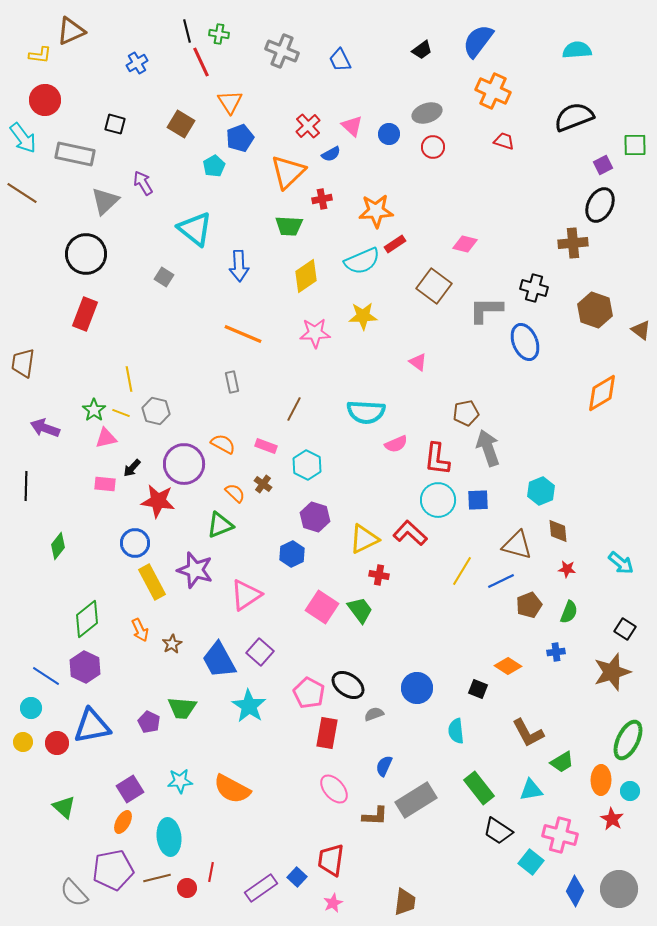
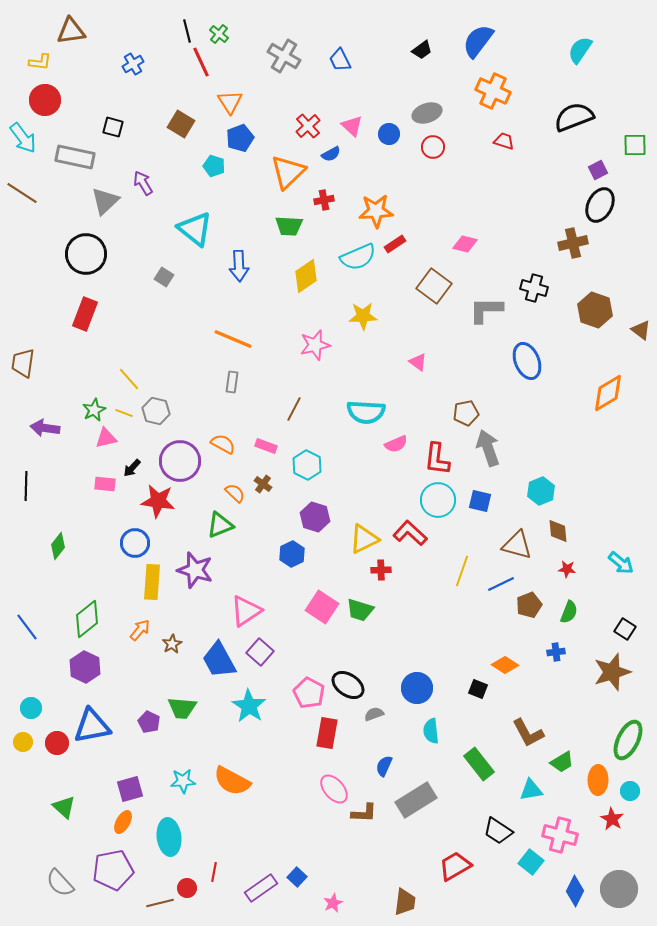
brown triangle at (71, 31): rotated 16 degrees clockwise
green cross at (219, 34): rotated 30 degrees clockwise
cyan semicircle at (577, 50): moved 3 px right; rotated 52 degrees counterclockwise
gray cross at (282, 51): moved 2 px right, 5 px down; rotated 8 degrees clockwise
yellow L-shape at (40, 55): moved 7 px down
blue cross at (137, 63): moved 4 px left, 1 px down
black square at (115, 124): moved 2 px left, 3 px down
gray rectangle at (75, 154): moved 3 px down
purple square at (603, 165): moved 5 px left, 5 px down
cyan pentagon at (214, 166): rotated 25 degrees counterclockwise
red cross at (322, 199): moved 2 px right, 1 px down
brown cross at (573, 243): rotated 8 degrees counterclockwise
cyan semicircle at (362, 261): moved 4 px left, 4 px up
pink star at (315, 333): moved 12 px down; rotated 12 degrees counterclockwise
orange line at (243, 334): moved 10 px left, 5 px down
blue ellipse at (525, 342): moved 2 px right, 19 px down
yellow line at (129, 379): rotated 30 degrees counterclockwise
gray rectangle at (232, 382): rotated 20 degrees clockwise
orange diamond at (602, 393): moved 6 px right
green star at (94, 410): rotated 10 degrees clockwise
yellow line at (121, 413): moved 3 px right
purple arrow at (45, 428): rotated 12 degrees counterclockwise
purple circle at (184, 464): moved 4 px left, 3 px up
blue square at (478, 500): moved 2 px right, 1 px down; rotated 15 degrees clockwise
yellow line at (462, 571): rotated 12 degrees counterclockwise
red cross at (379, 575): moved 2 px right, 5 px up; rotated 12 degrees counterclockwise
blue line at (501, 581): moved 3 px down
yellow rectangle at (152, 582): rotated 32 degrees clockwise
pink triangle at (246, 595): moved 16 px down
green trapezoid at (360, 610): rotated 144 degrees clockwise
orange arrow at (140, 630): rotated 115 degrees counterclockwise
orange diamond at (508, 666): moved 3 px left, 1 px up
blue line at (46, 676): moved 19 px left, 49 px up; rotated 20 degrees clockwise
cyan semicircle at (456, 731): moved 25 px left
orange ellipse at (601, 780): moved 3 px left
cyan star at (180, 781): moved 3 px right
green rectangle at (479, 788): moved 24 px up
purple square at (130, 789): rotated 16 degrees clockwise
orange semicircle at (232, 789): moved 8 px up
brown L-shape at (375, 816): moved 11 px left, 3 px up
red trapezoid at (331, 860): moved 124 px right, 6 px down; rotated 52 degrees clockwise
red line at (211, 872): moved 3 px right
brown line at (157, 878): moved 3 px right, 25 px down
gray semicircle at (74, 893): moved 14 px left, 10 px up
